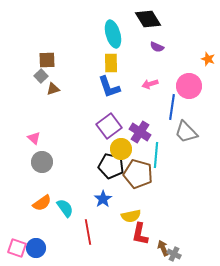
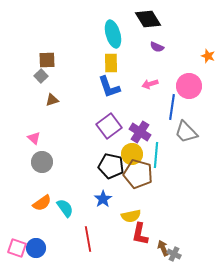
orange star: moved 3 px up
brown triangle: moved 1 px left, 11 px down
yellow circle: moved 11 px right, 5 px down
red line: moved 7 px down
